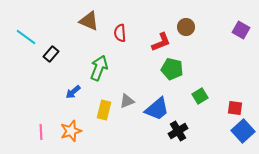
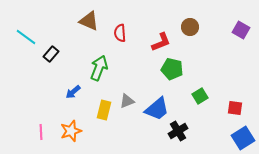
brown circle: moved 4 px right
blue square: moved 7 px down; rotated 10 degrees clockwise
